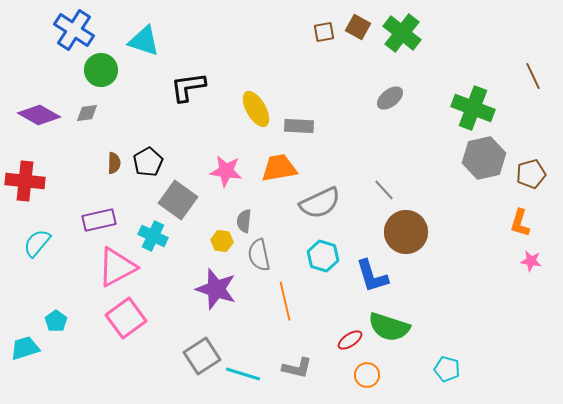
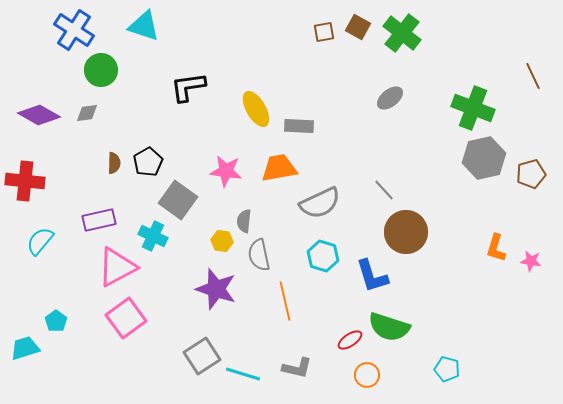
cyan triangle at (144, 41): moved 15 px up
orange L-shape at (520, 223): moved 24 px left, 25 px down
cyan semicircle at (37, 243): moved 3 px right, 2 px up
